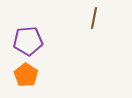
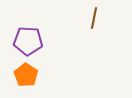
purple pentagon: rotated 8 degrees clockwise
